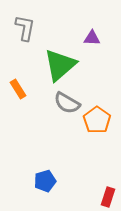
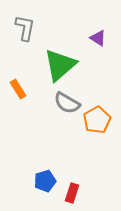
purple triangle: moved 6 px right; rotated 30 degrees clockwise
orange pentagon: rotated 8 degrees clockwise
red rectangle: moved 36 px left, 4 px up
